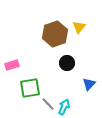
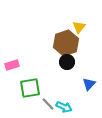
brown hexagon: moved 11 px right, 9 px down
black circle: moved 1 px up
cyan arrow: rotated 91 degrees clockwise
